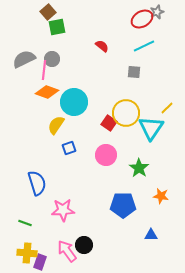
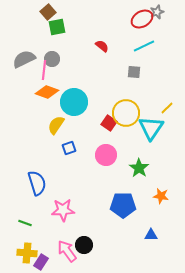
purple rectangle: moved 1 px right; rotated 14 degrees clockwise
